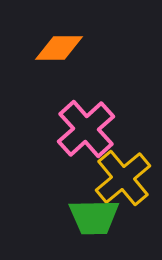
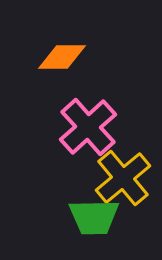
orange diamond: moved 3 px right, 9 px down
pink cross: moved 2 px right, 2 px up
